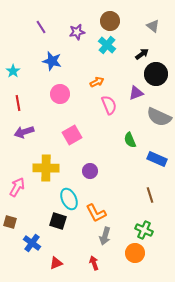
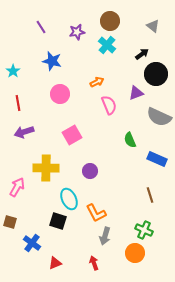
red triangle: moved 1 px left
